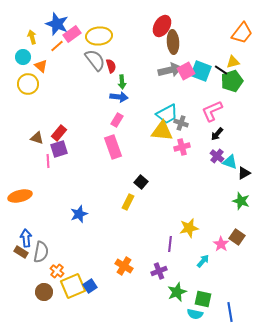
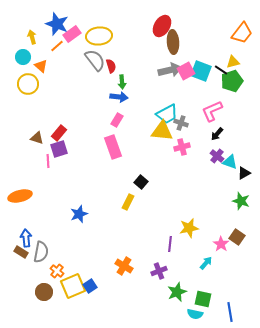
cyan arrow at (203, 261): moved 3 px right, 2 px down
